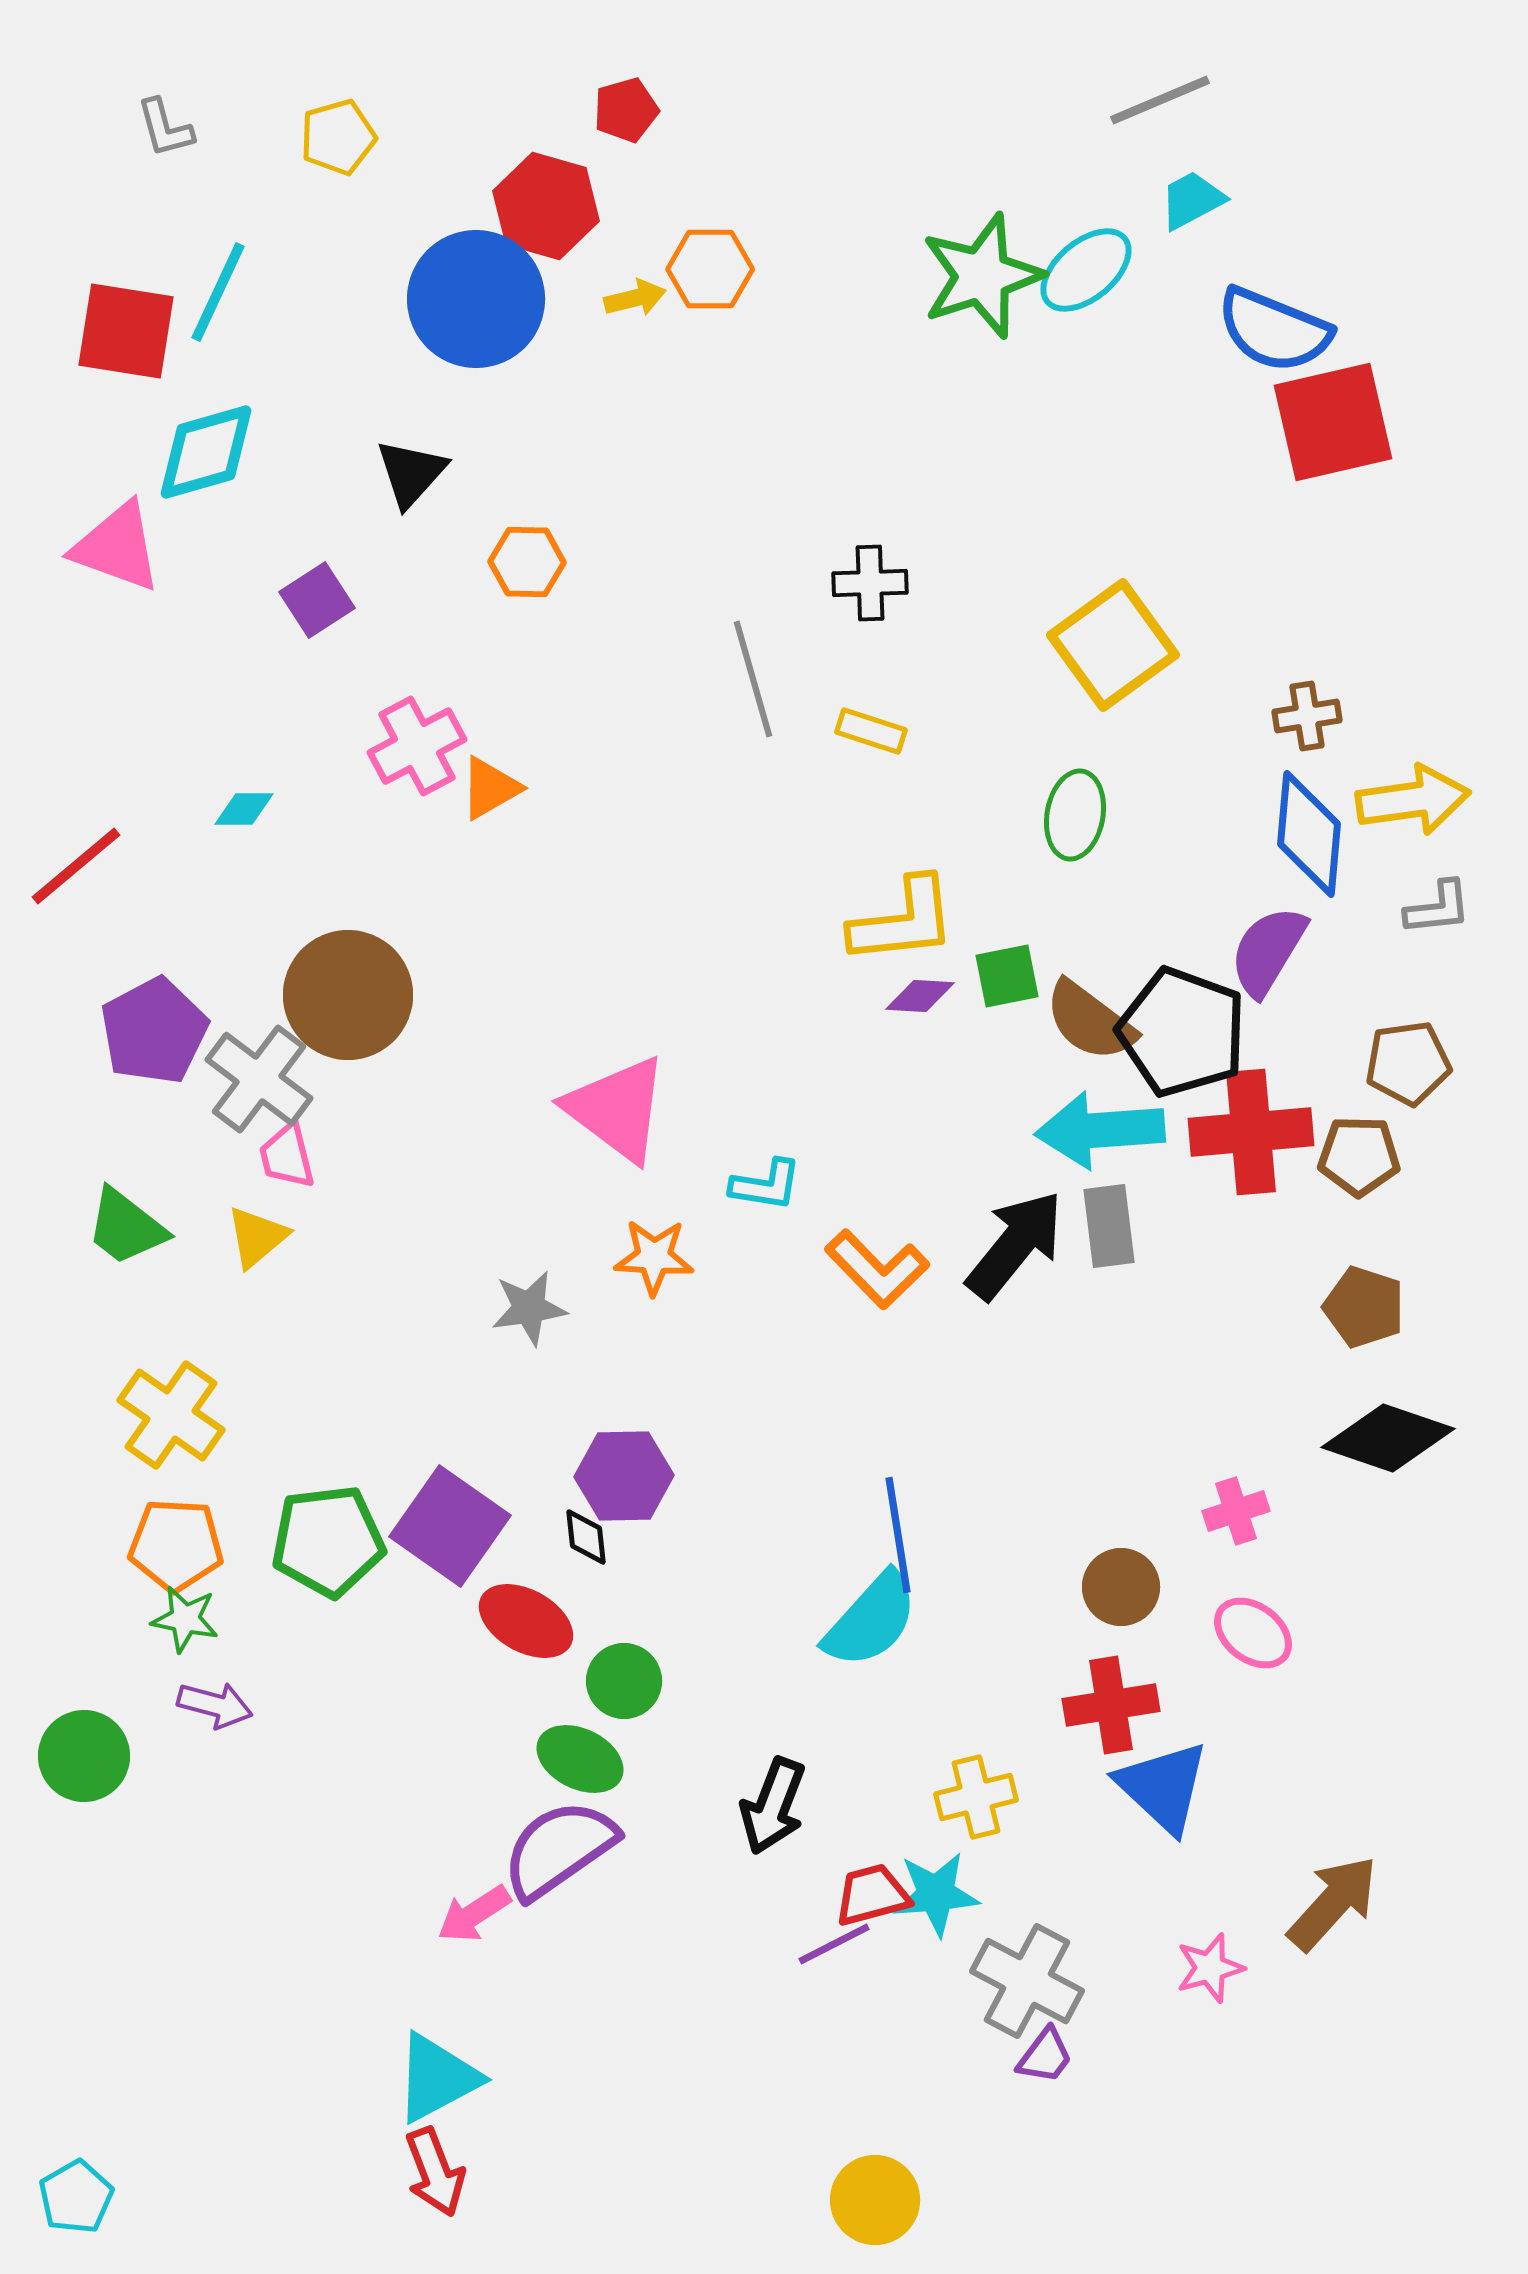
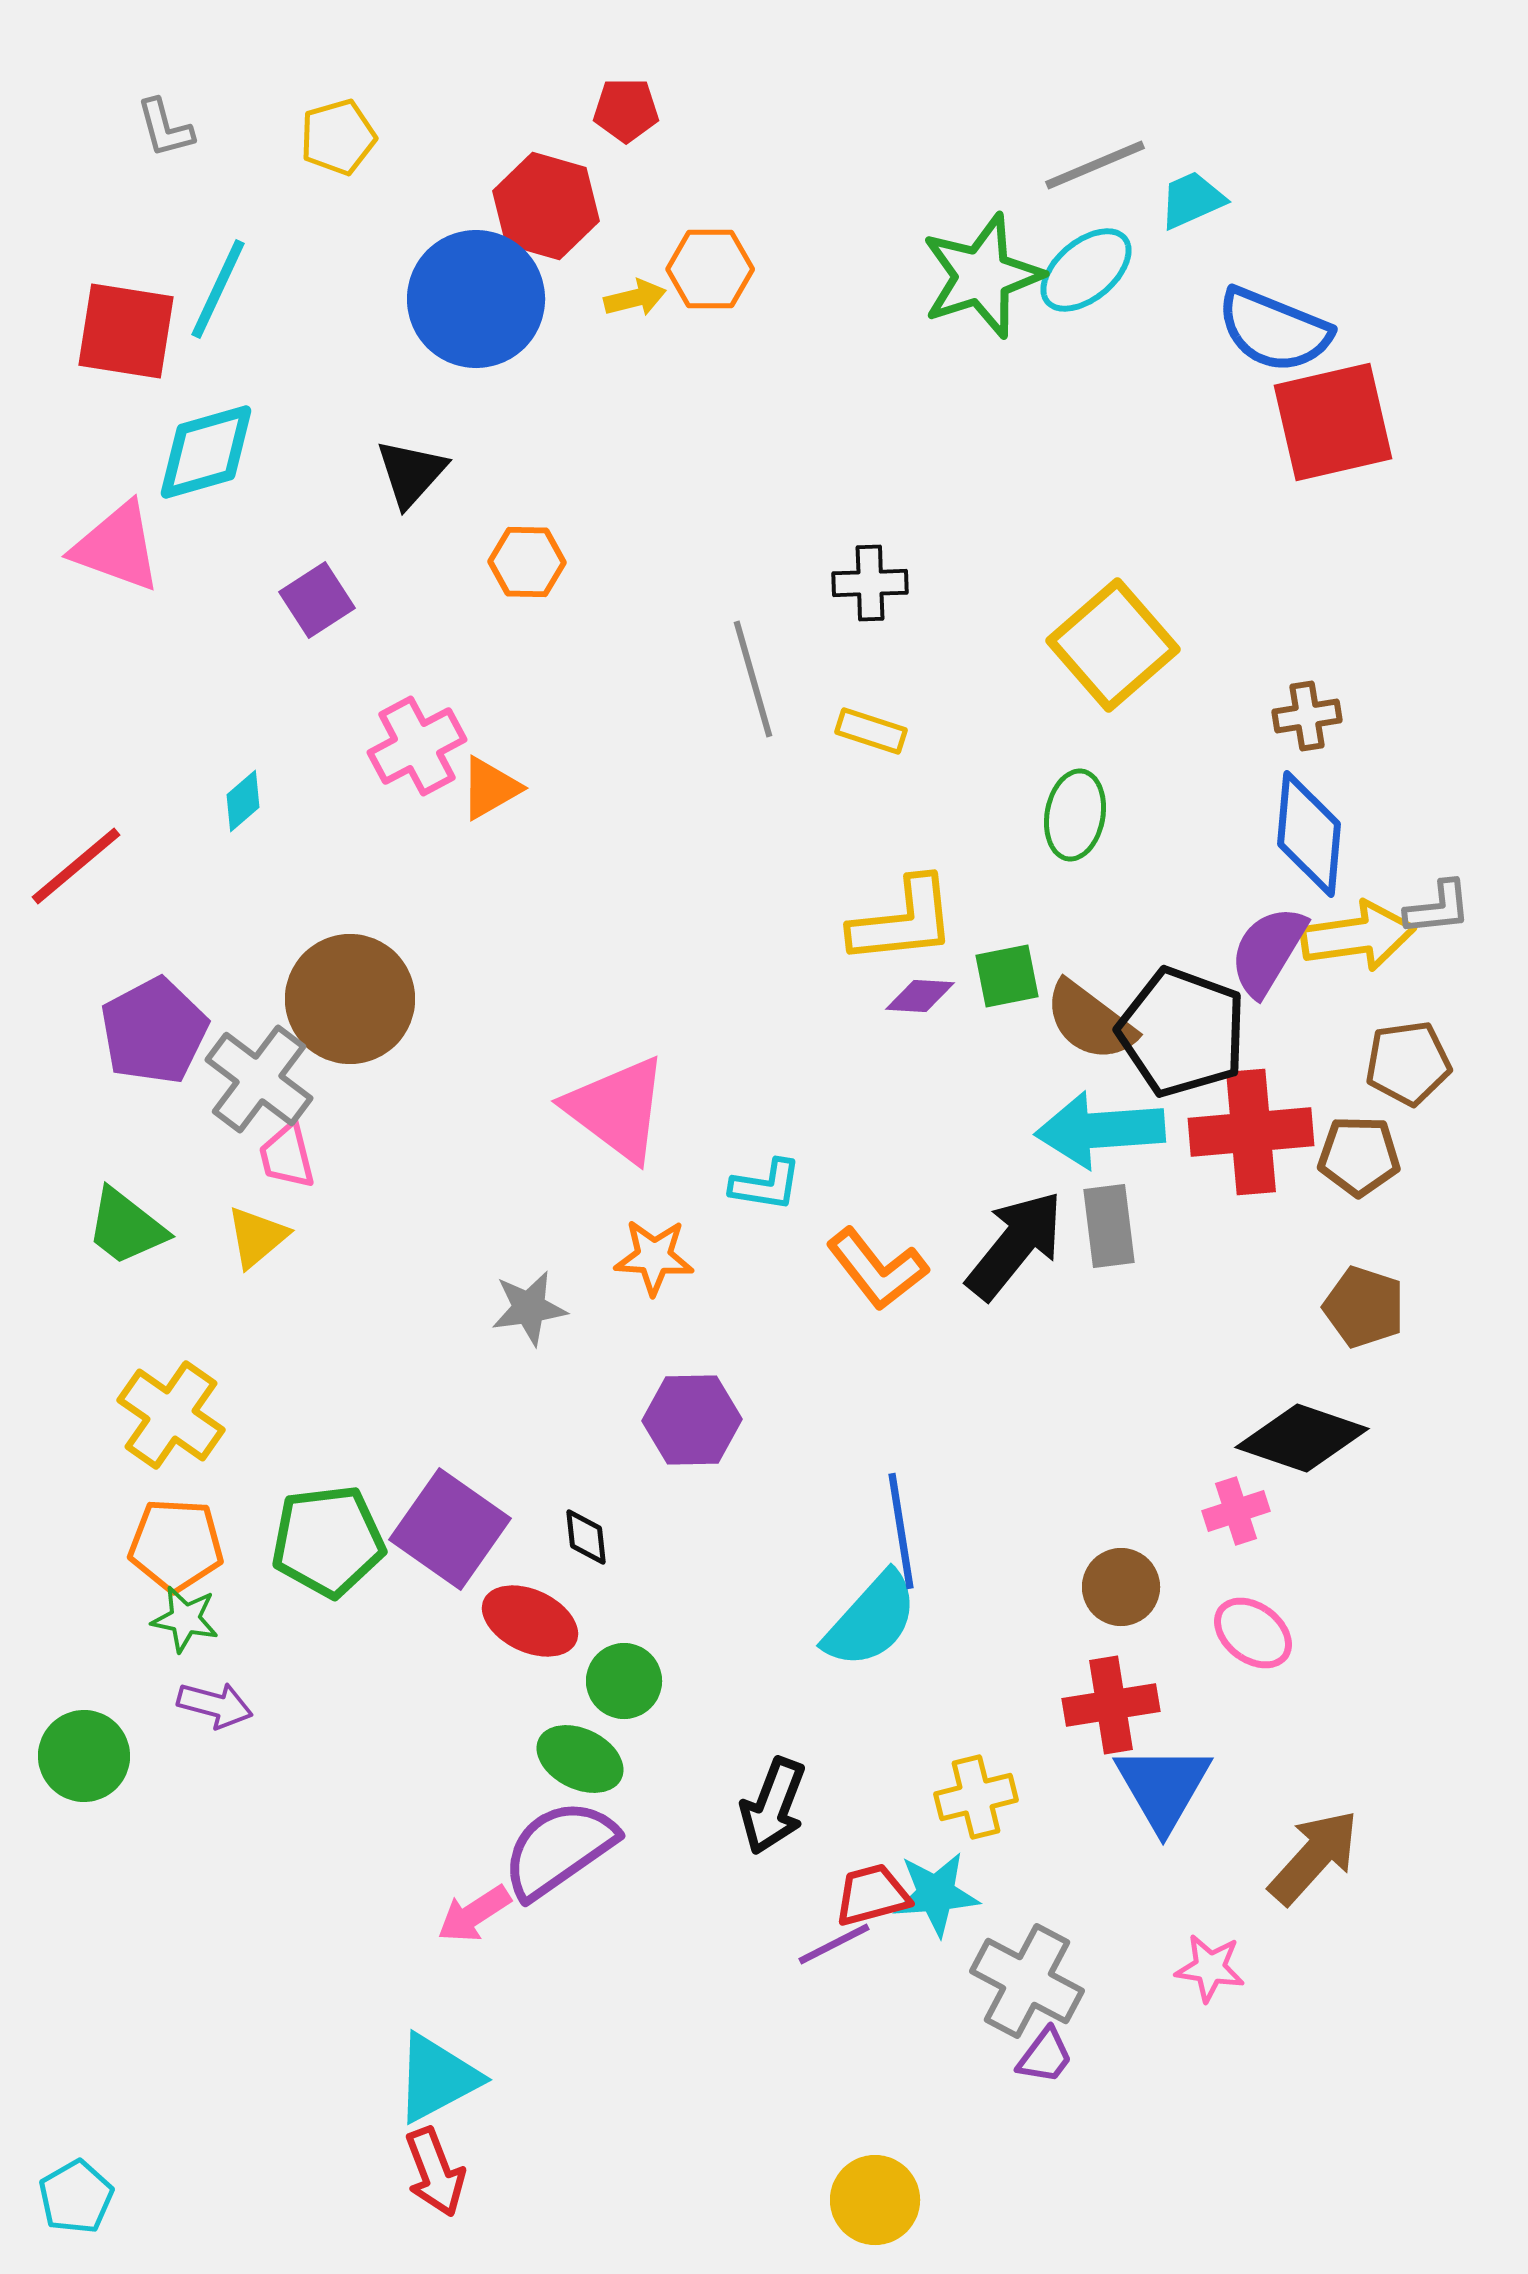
gray line at (1160, 100): moved 65 px left, 65 px down
red pentagon at (626, 110): rotated 16 degrees clockwise
cyan trapezoid at (1192, 200): rotated 4 degrees clockwise
cyan line at (218, 292): moved 3 px up
yellow square at (1113, 645): rotated 5 degrees counterclockwise
yellow arrow at (1413, 800): moved 55 px left, 136 px down
cyan diamond at (244, 809): moved 1 px left, 8 px up; rotated 40 degrees counterclockwise
brown circle at (348, 995): moved 2 px right, 4 px down
orange L-shape at (877, 1269): rotated 6 degrees clockwise
black diamond at (1388, 1438): moved 86 px left
purple hexagon at (624, 1476): moved 68 px right, 56 px up
purple square at (450, 1526): moved 3 px down
blue line at (898, 1535): moved 3 px right, 4 px up
red ellipse at (526, 1621): moved 4 px right; rotated 4 degrees counterclockwise
blue triangle at (1163, 1787): rotated 17 degrees clockwise
brown arrow at (1333, 1903): moved 19 px left, 46 px up
pink star at (1210, 1968): rotated 24 degrees clockwise
